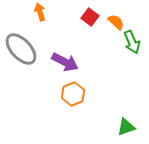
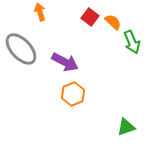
orange semicircle: moved 3 px left
